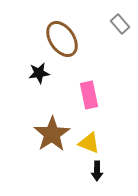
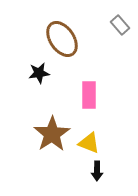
gray rectangle: moved 1 px down
pink rectangle: rotated 12 degrees clockwise
